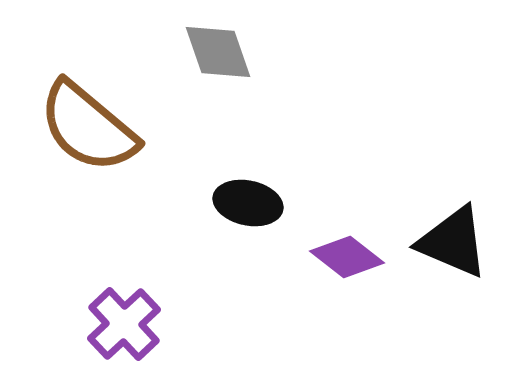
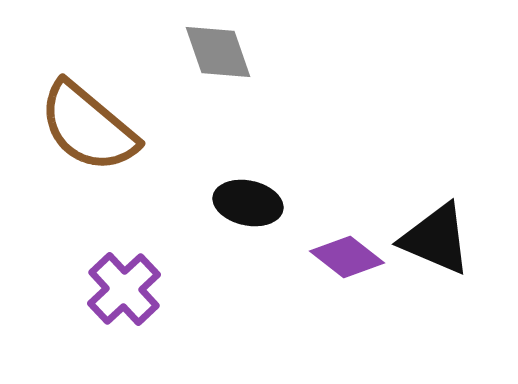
black triangle: moved 17 px left, 3 px up
purple cross: moved 35 px up
